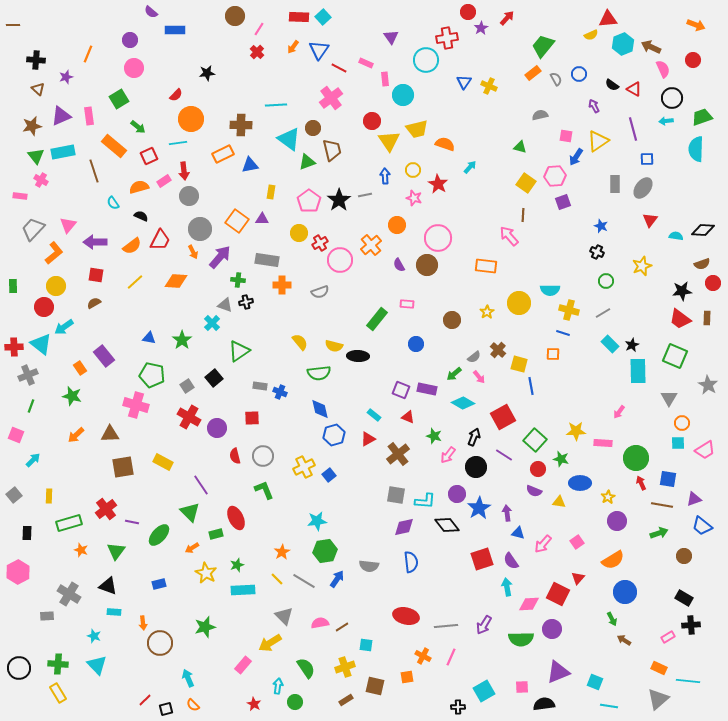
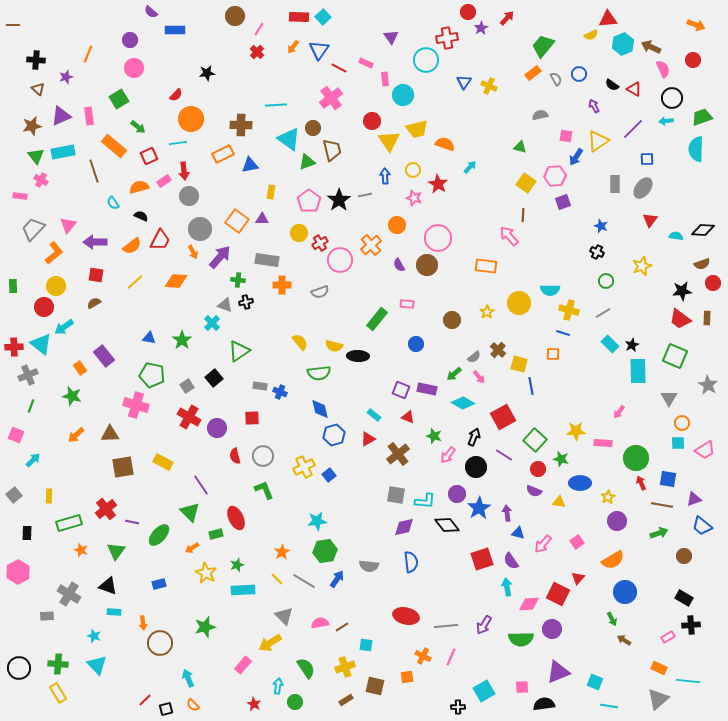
purple line at (633, 129): rotated 60 degrees clockwise
